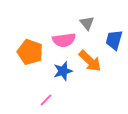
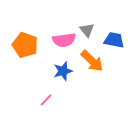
gray triangle: moved 7 px down
blue trapezoid: rotated 85 degrees clockwise
orange pentagon: moved 5 px left, 7 px up
orange arrow: moved 2 px right
